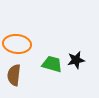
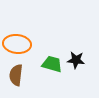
black star: rotated 18 degrees clockwise
brown semicircle: moved 2 px right
